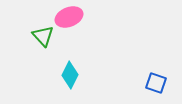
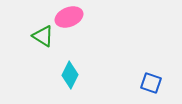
green triangle: rotated 15 degrees counterclockwise
blue square: moved 5 px left
